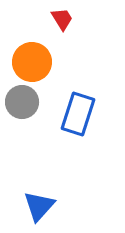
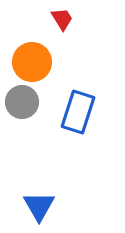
blue rectangle: moved 2 px up
blue triangle: rotated 12 degrees counterclockwise
